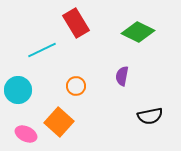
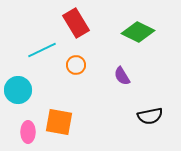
purple semicircle: rotated 42 degrees counterclockwise
orange circle: moved 21 px up
orange square: rotated 32 degrees counterclockwise
pink ellipse: moved 2 px right, 2 px up; rotated 65 degrees clockwise
